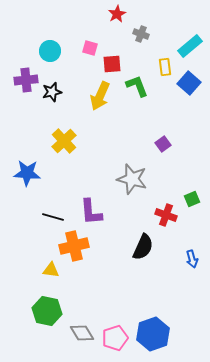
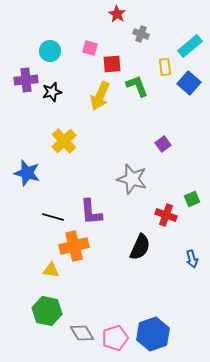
red star: rotated 12 degrees counterclockwise
blue star: rotated 12 degrees clockwise
black semicircle: moved 3 px left
